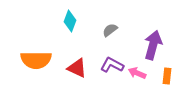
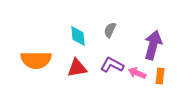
cyan diamond: moved 8 px right, 15 px down; rotated 25 degrees counterclockwise
gray semicircle: rotated 28 degrees counterclockwise
red triangle: rotated 35 degrees counterclockwise
orange rectangle: moved 7 px left
